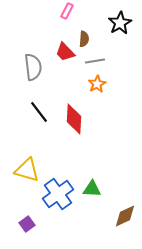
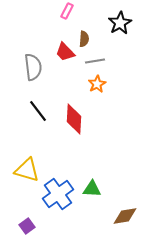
black line: moved 1 px left, 1 px up
brown diamond: rotated 15 degrees clockwise
purple square: moved 2 px down
